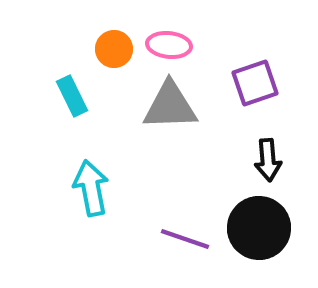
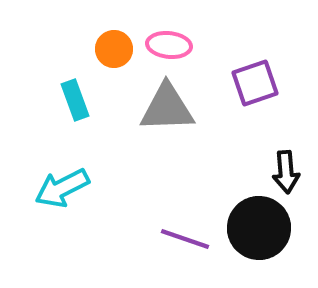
cyan rectangle: moved 3 px right, 4 px down; rotated 6 degrees clockwise
gray triangle: moved 3 px left, 2 px down
black arrow: moved 18 px right, 12 px down
cyan arrow: moved 29 px left; rotated 106 degrees counterclockwise
